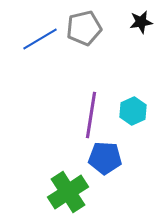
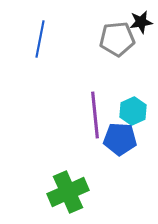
gray pentagon: moved 33 px right, 11 px down; rotated 8 degrees clockwise
blue line: rotated 48 degrees counterclockwise
purple line: moved 4 px right; rotated 15 degrees counterclockwise
blue pentagon: moved 15 px right, 19 px up
green cross: rotated 9 degrees clockwise
